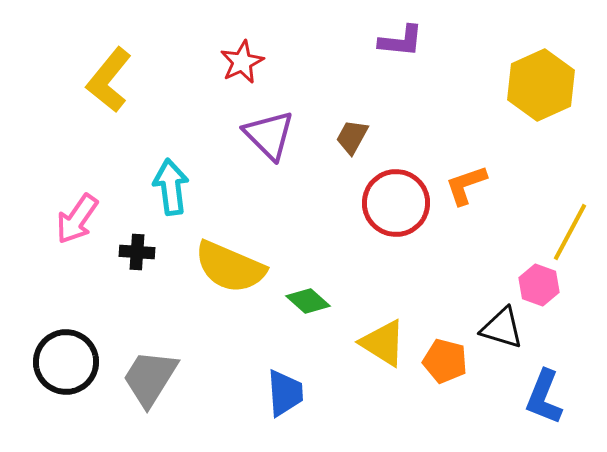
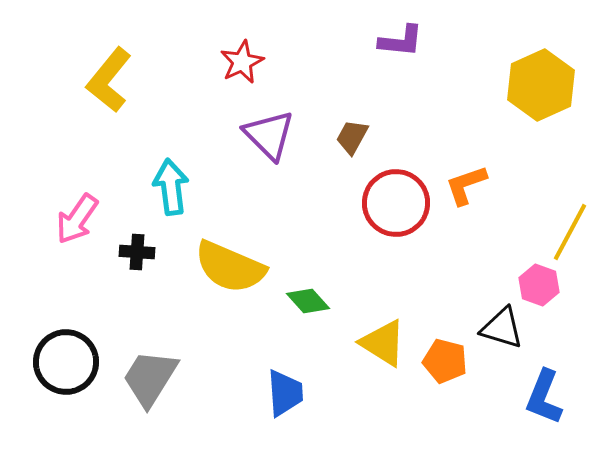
green diamond: rotated 6 degrees clockwise
